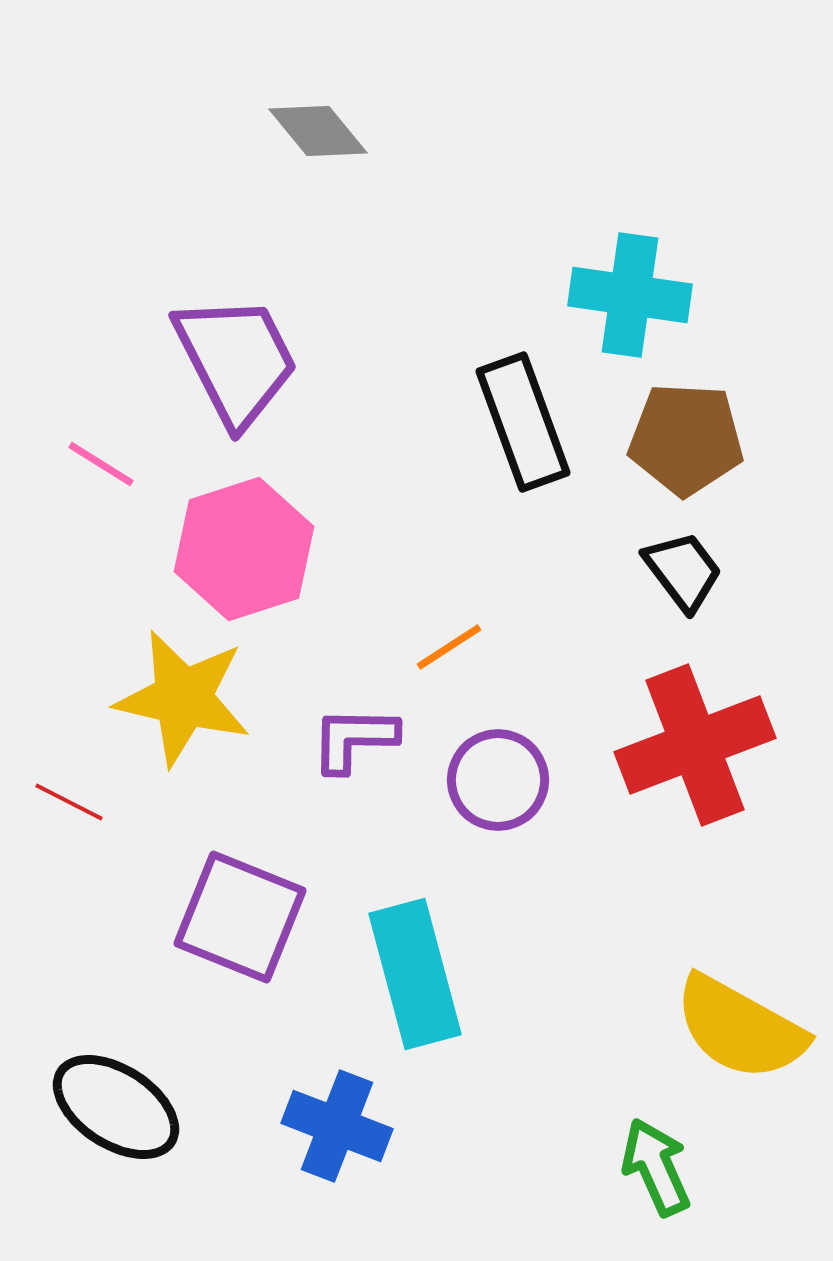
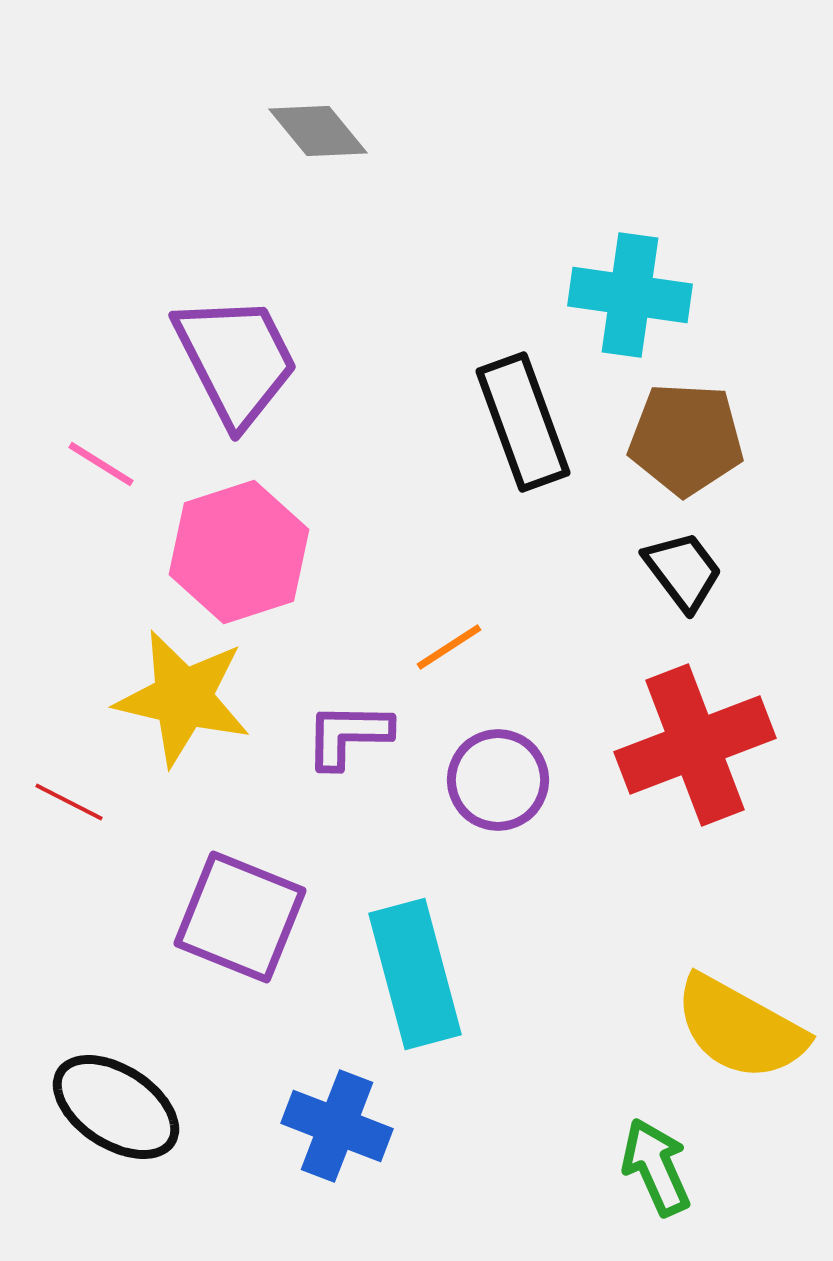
pink hexagon: moved 5 px left, 3 px down
purple L-shape: moved 6 px left, 4 px up
